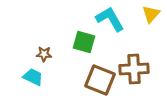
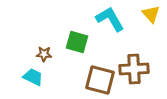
yellow triangle: rotated 24 degrees counterclockwise
green square: moved 7 px left
brown square: rotated 8 degrees counterclockwise
